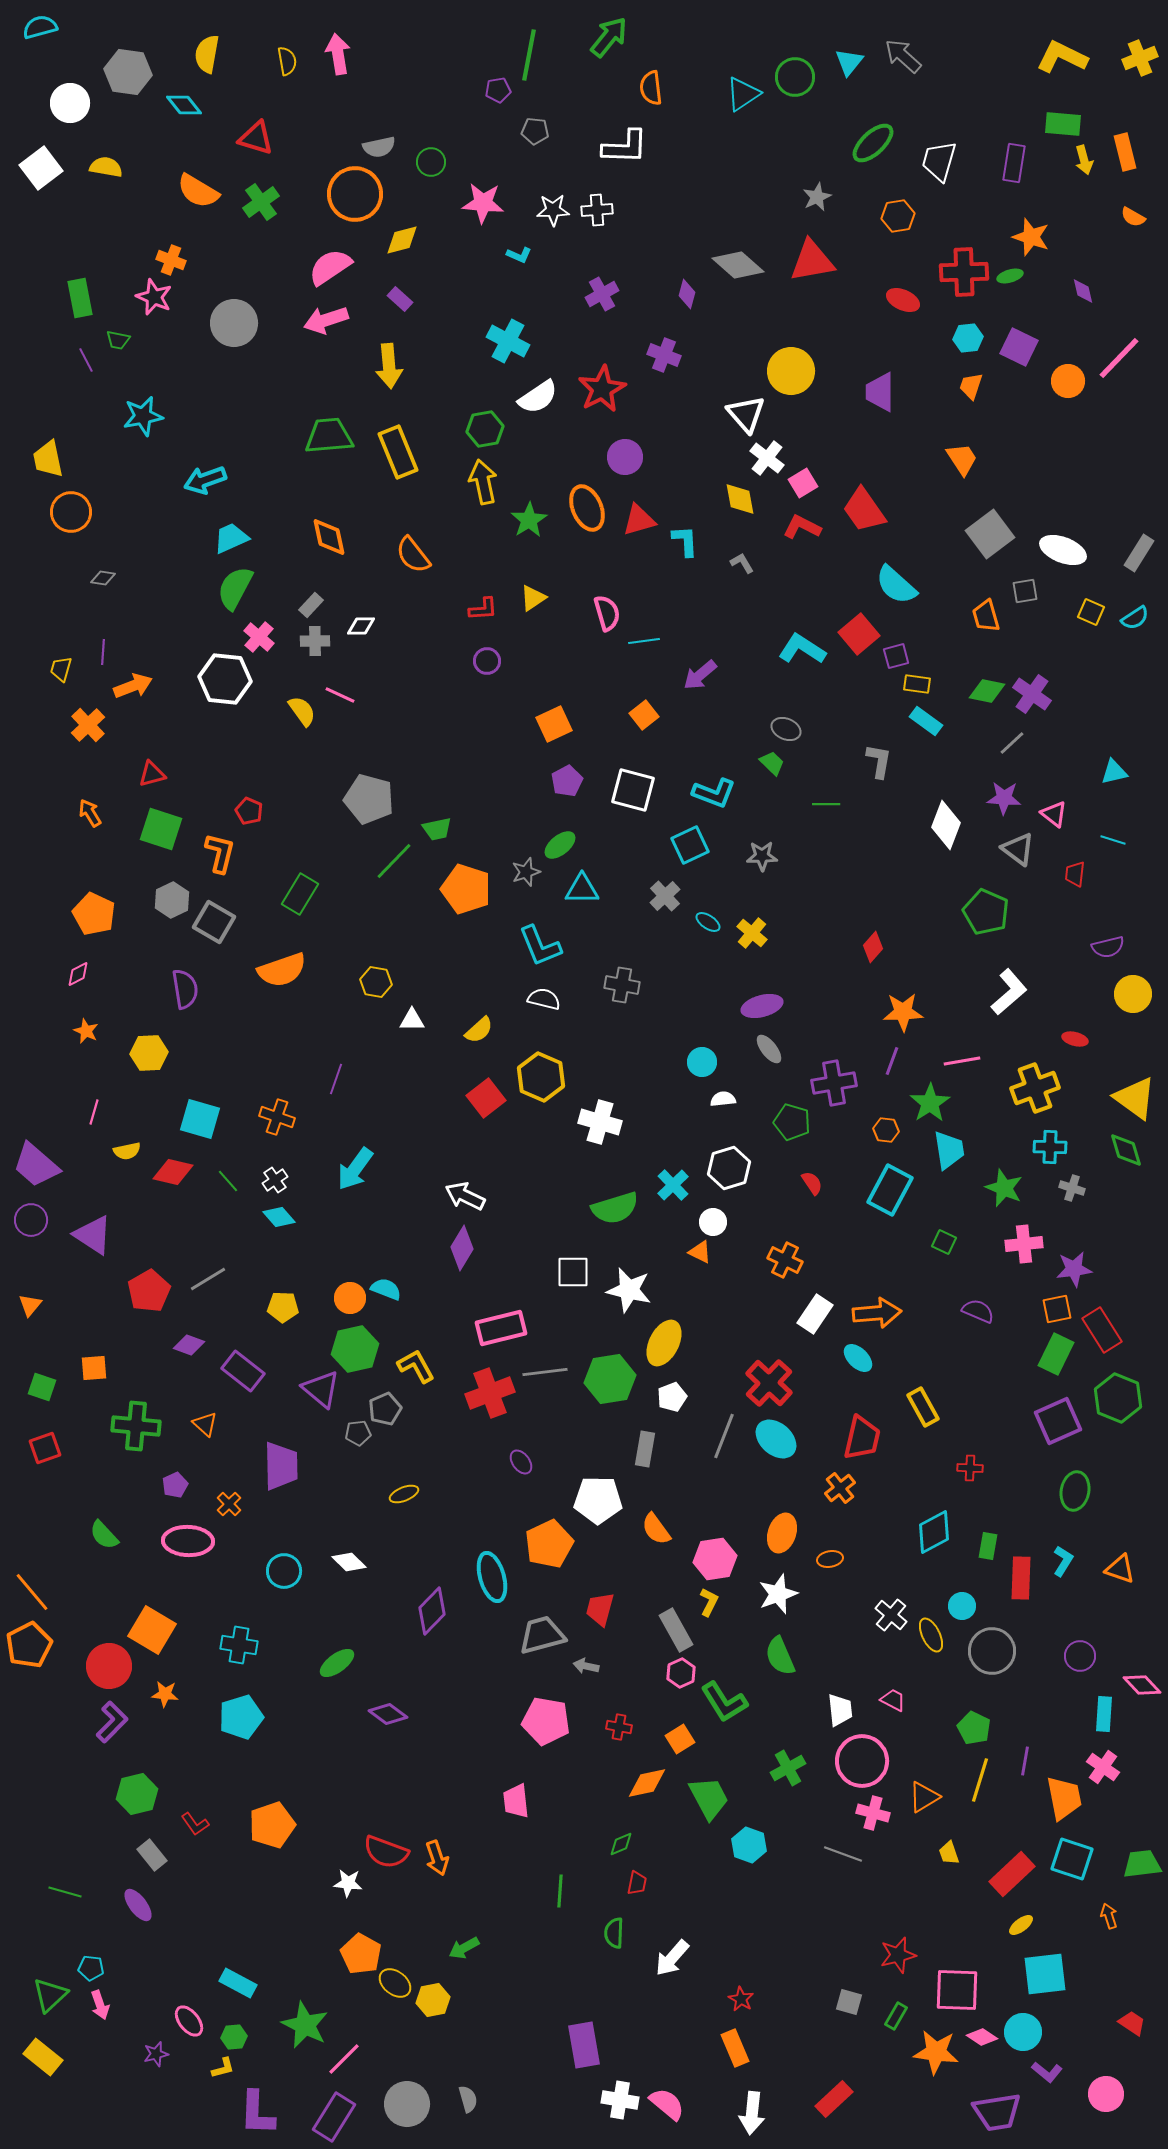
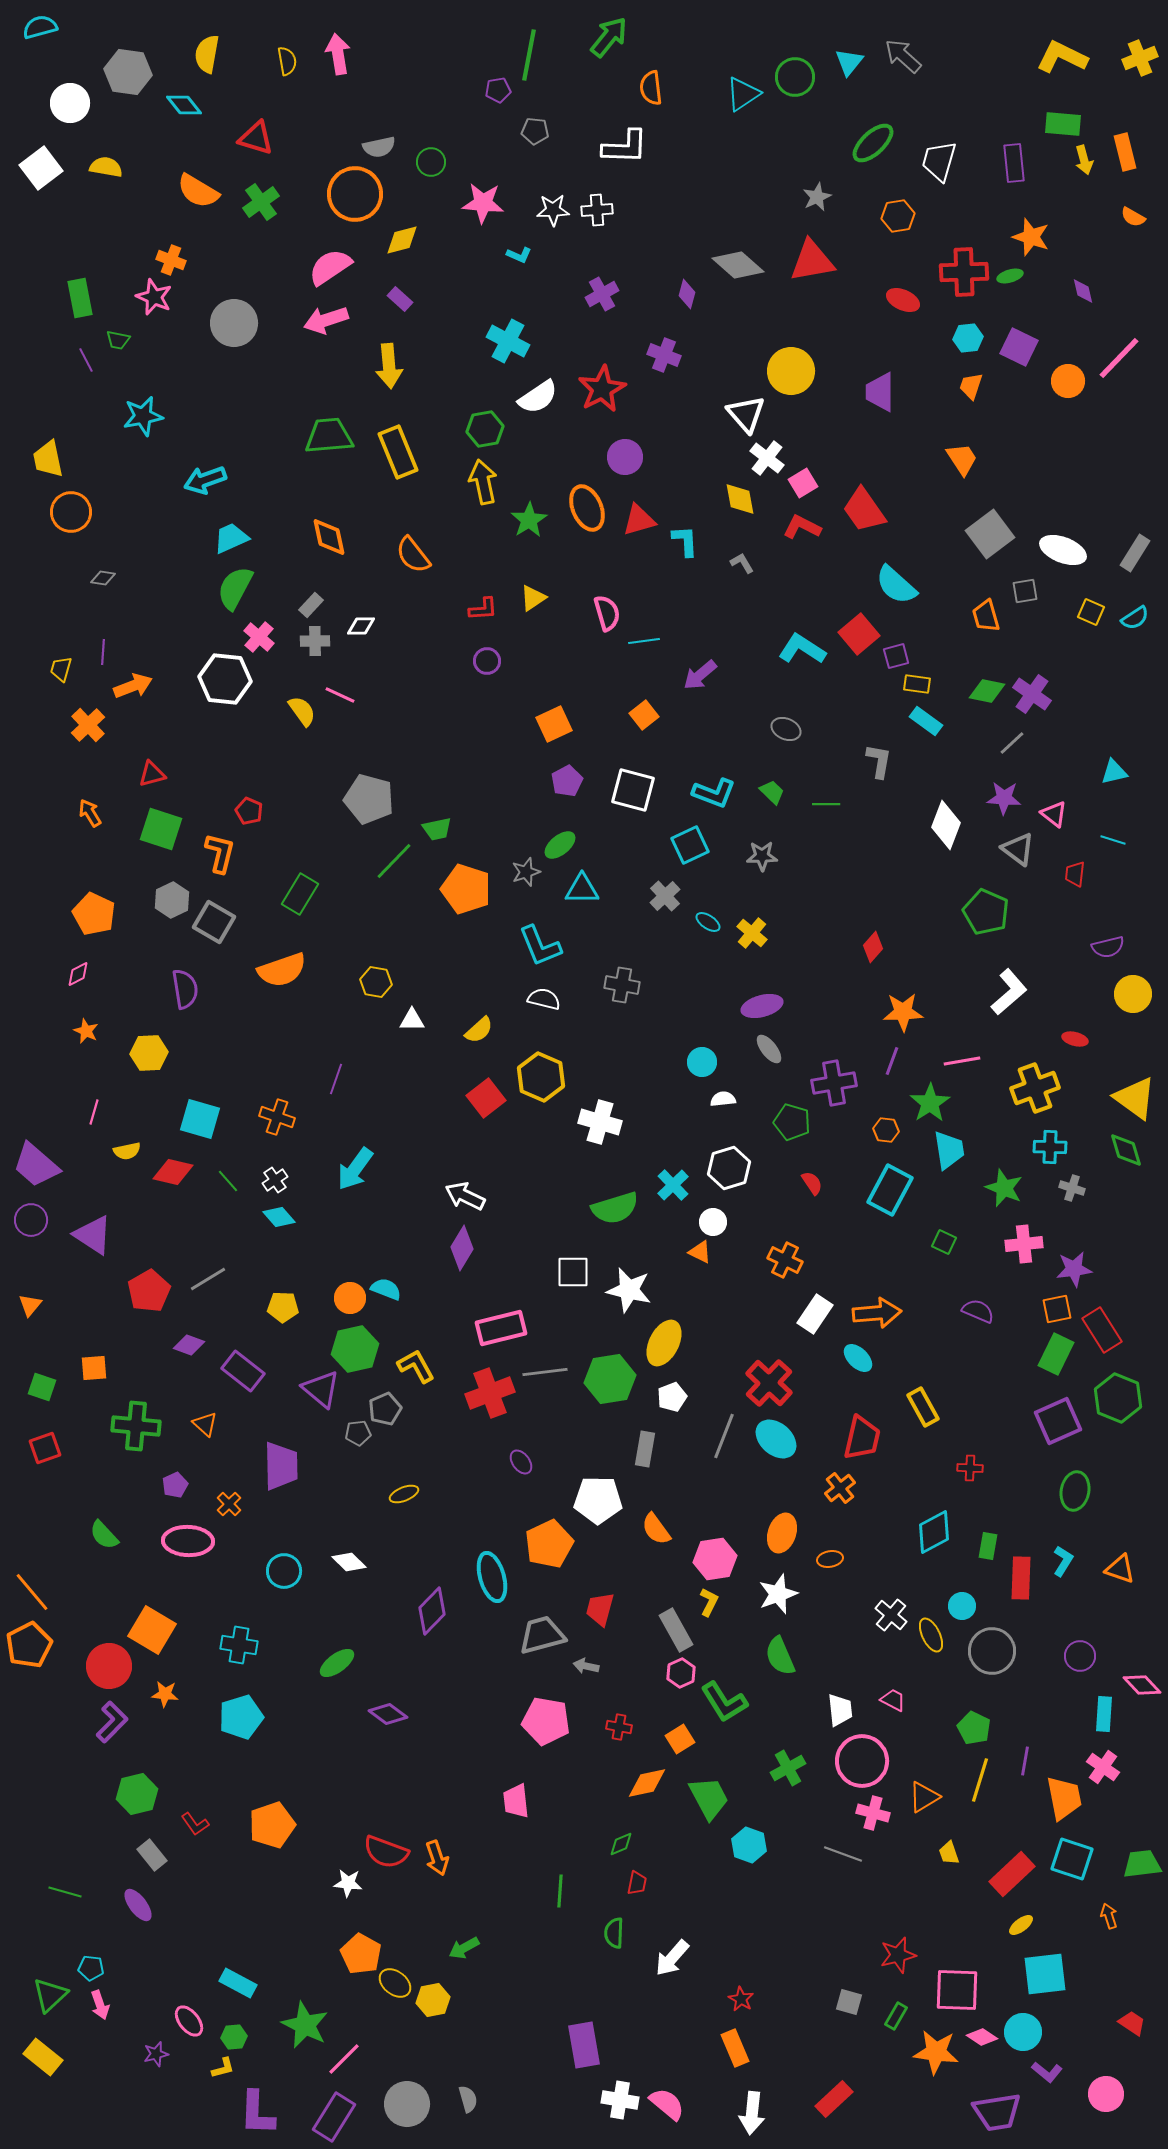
purple rectangle at (1014, 163): rotated 15 degrees counterclockwise
gray rectangle at (1139, 553): moved 4 px left
green trapezoid at (772, 763): moved 29 px down
